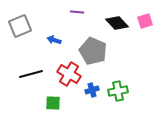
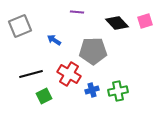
blue arrow: rotated 16 degrees clockwise
gray pentagon: rotated 24 degrees counterclockwise
green square: moved 9 px left, 7 px up; rotated 28 degrees counterclockwise
